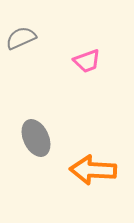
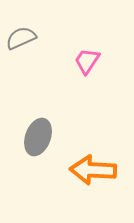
pink trapezoid: rotated 144 degrees clockwise
gray ellipse: moved 2 px right, 1 px up; rotated 45 degrees clockwise
